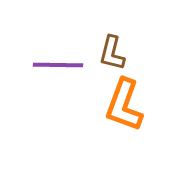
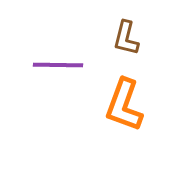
brown L-shape: moved 14 px right, 15 px up
